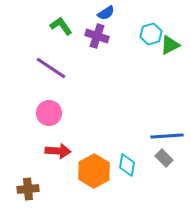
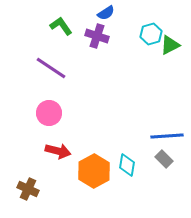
red arrow: rotated 10 degrees clockwise
gray rectangle: moved 1 px down
brown cross: rotated 30 degrees clockwise
